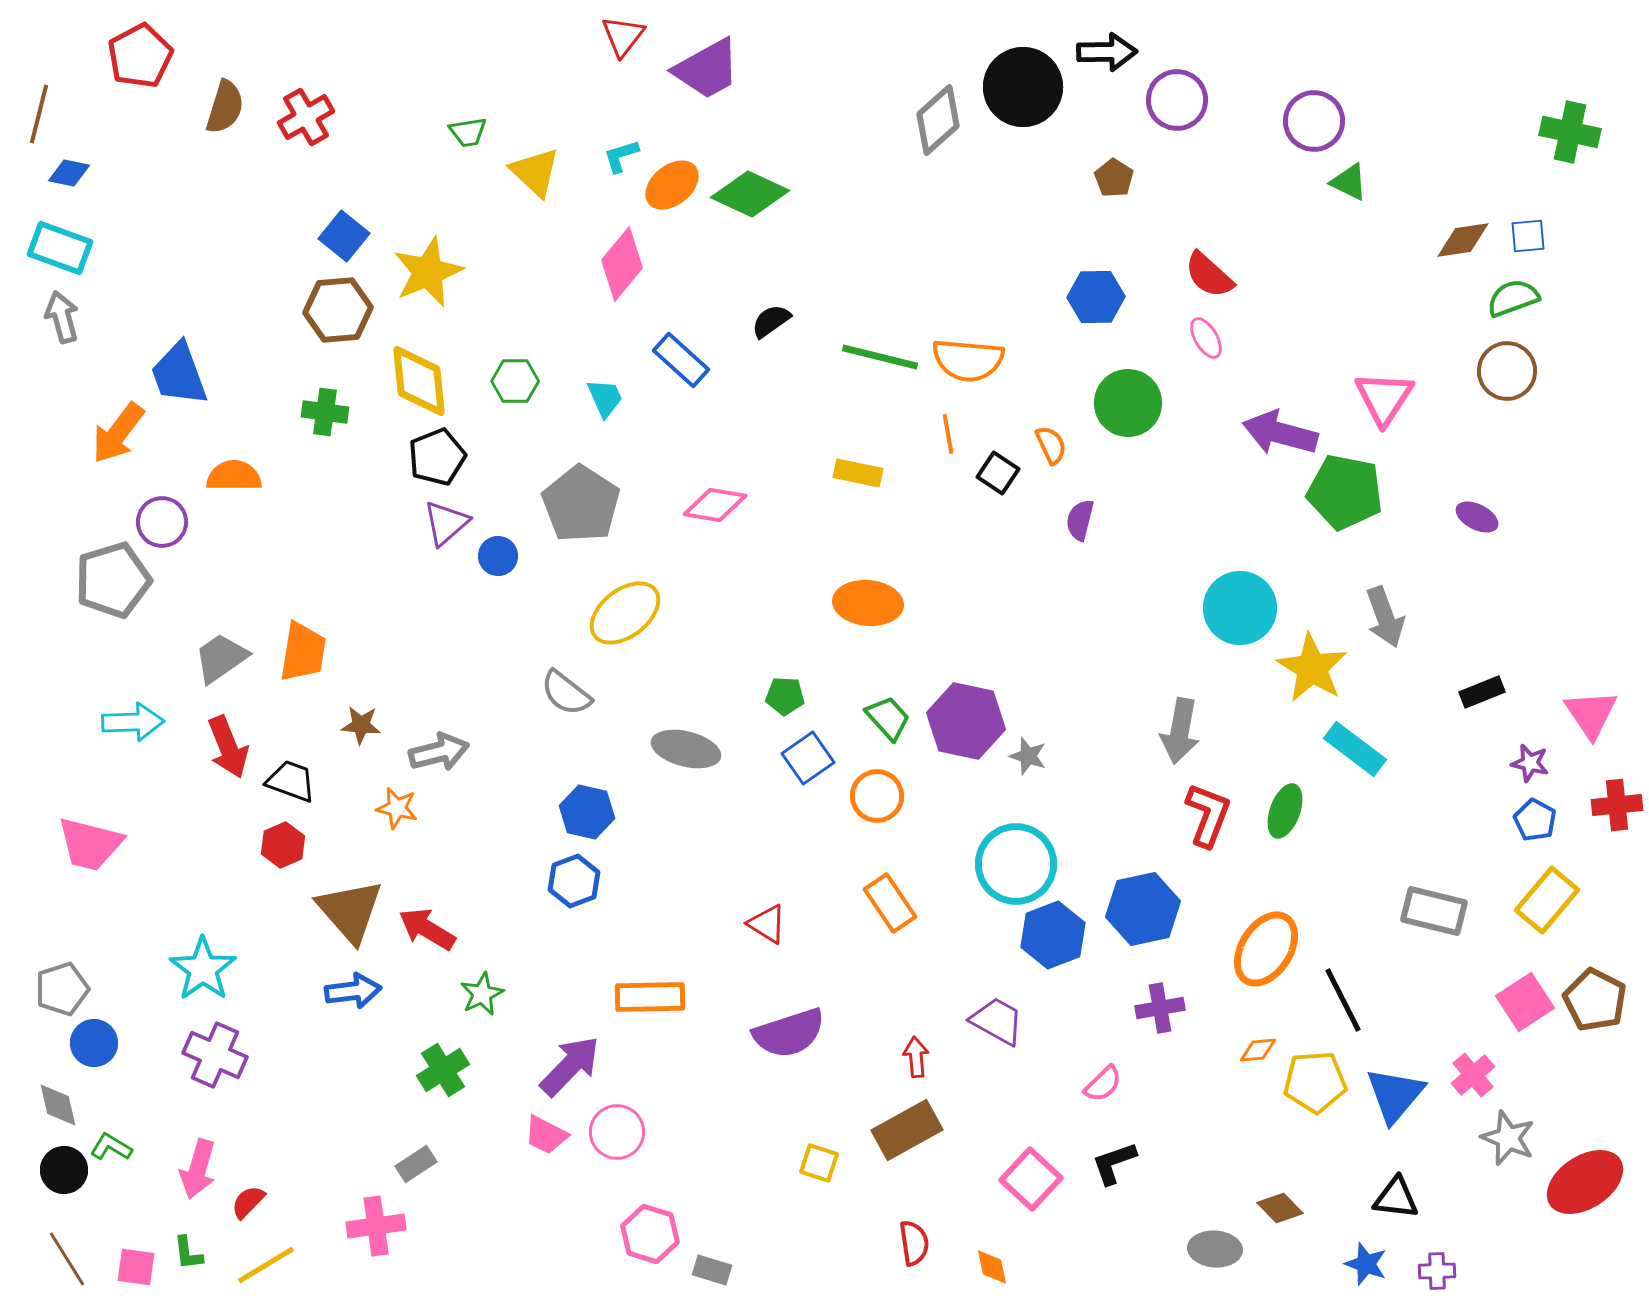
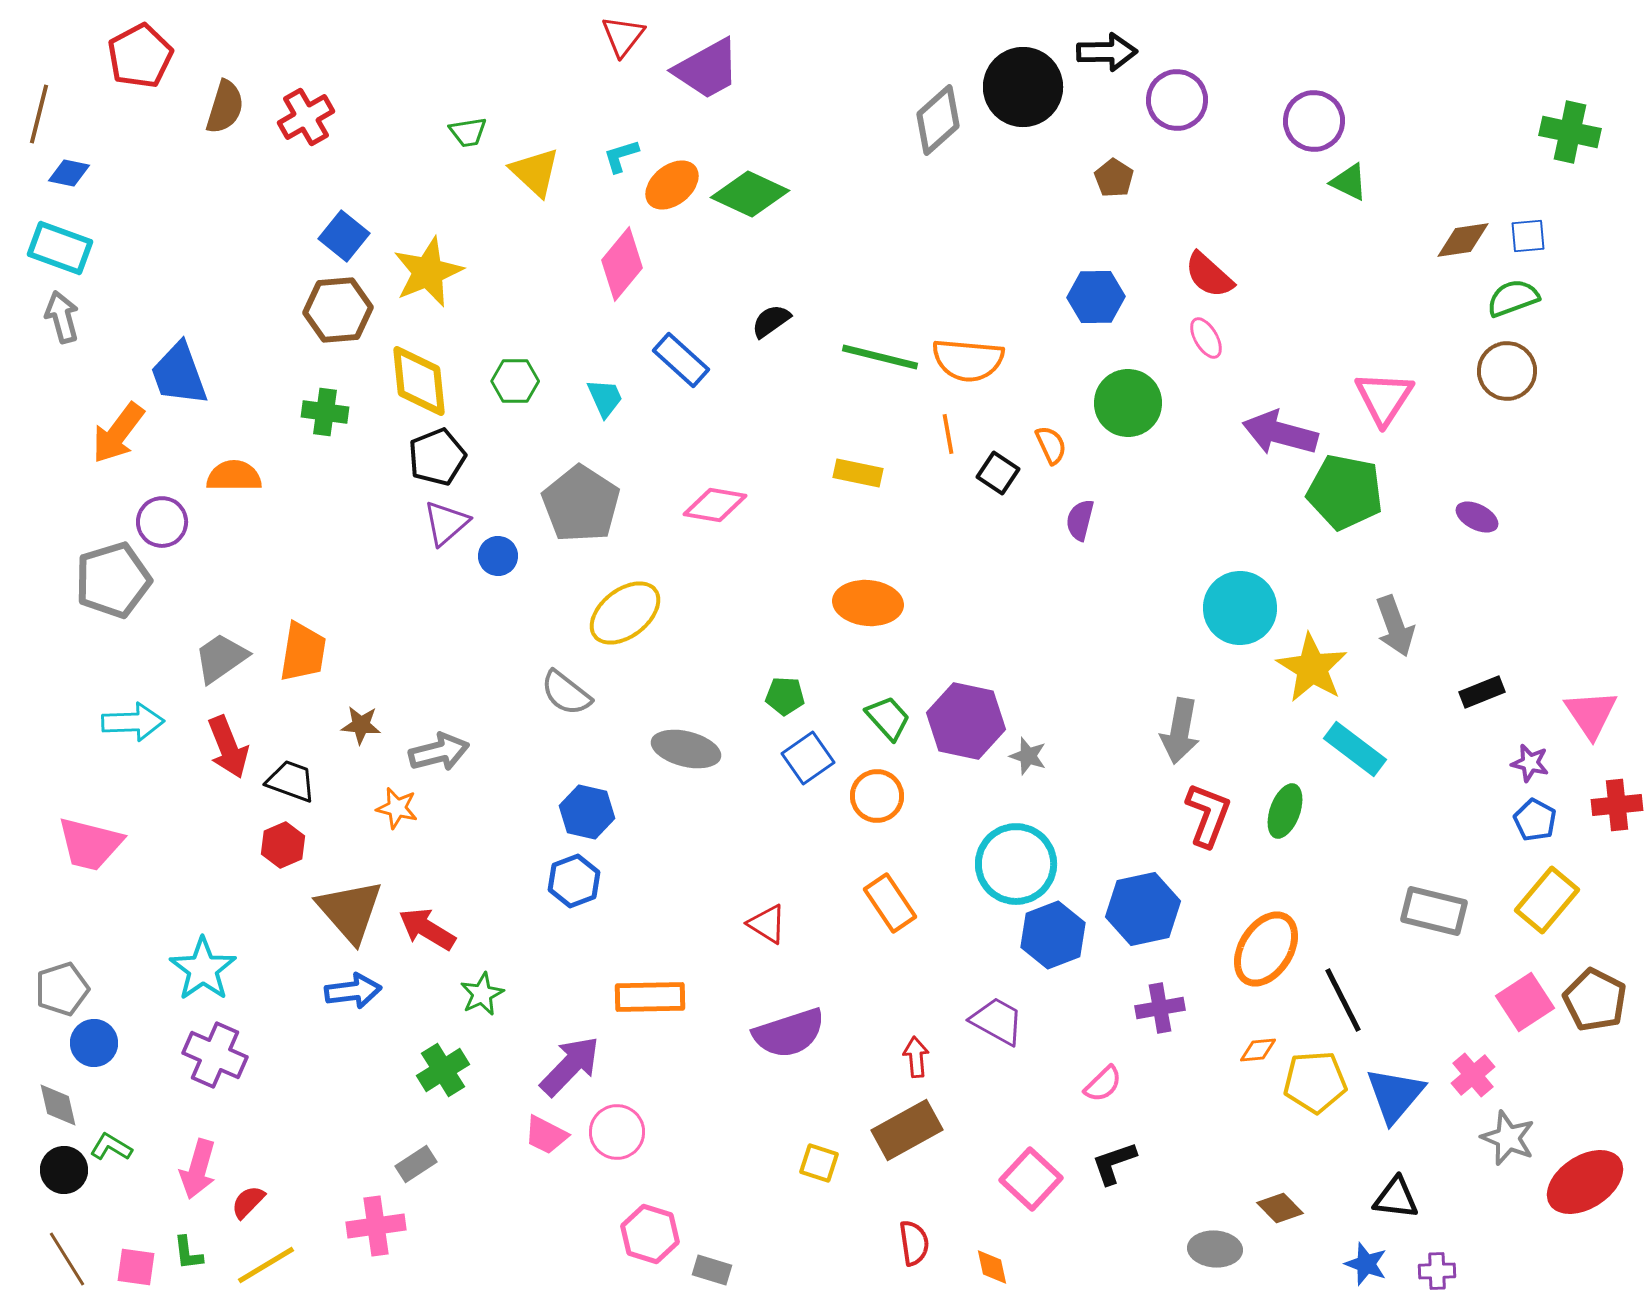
gray arrow at (1385, 617): moved 10 px right, 9 px down
